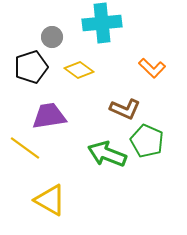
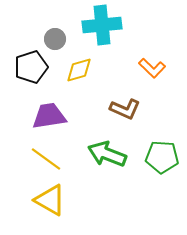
cyan cross: moved 2 px down
gray circle: moved 3 px right, 2 px down
yellow diamond: rotated 52 degrees counterclockwise
green pentagon: moved 15 px right, 16 px down; rotated 20 degrees counterclockwise
yellow line: moved 21 px right, 11 px down
